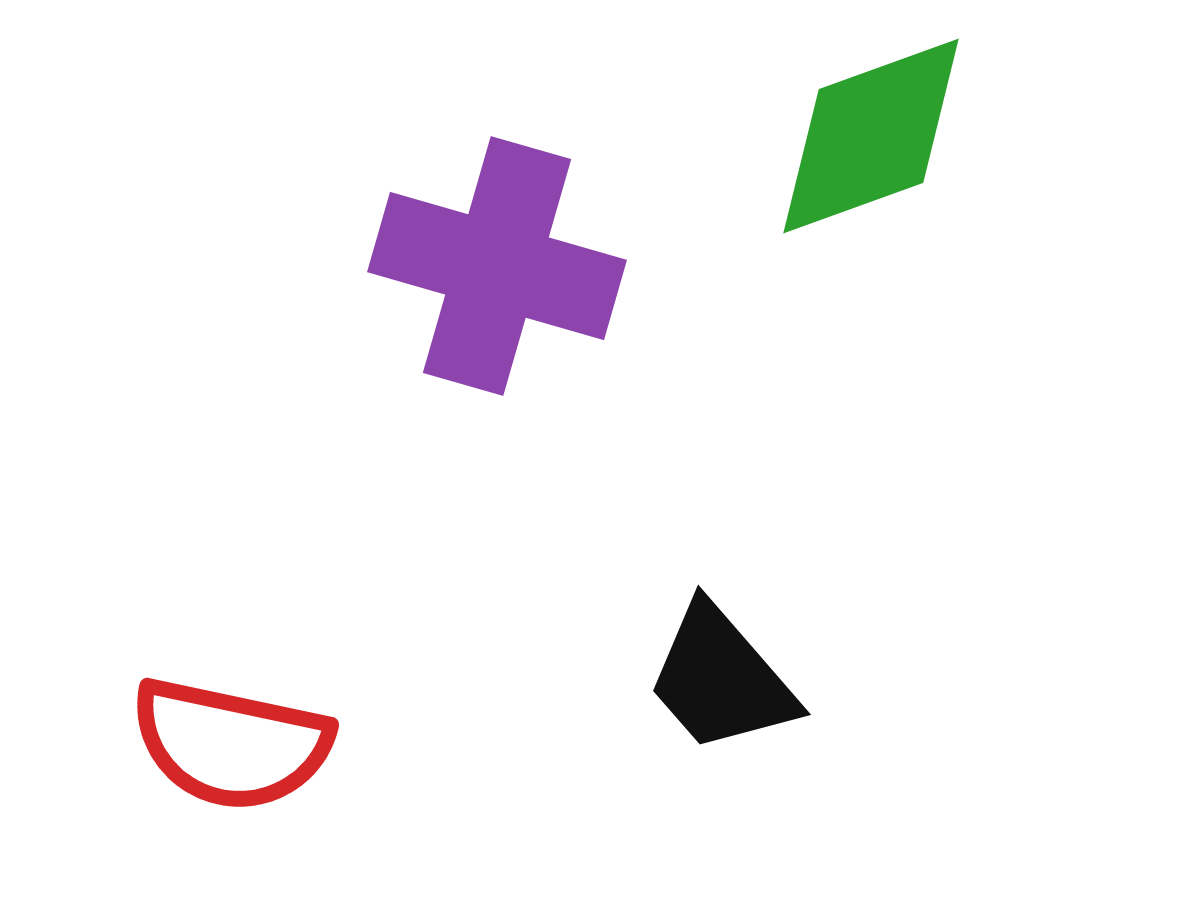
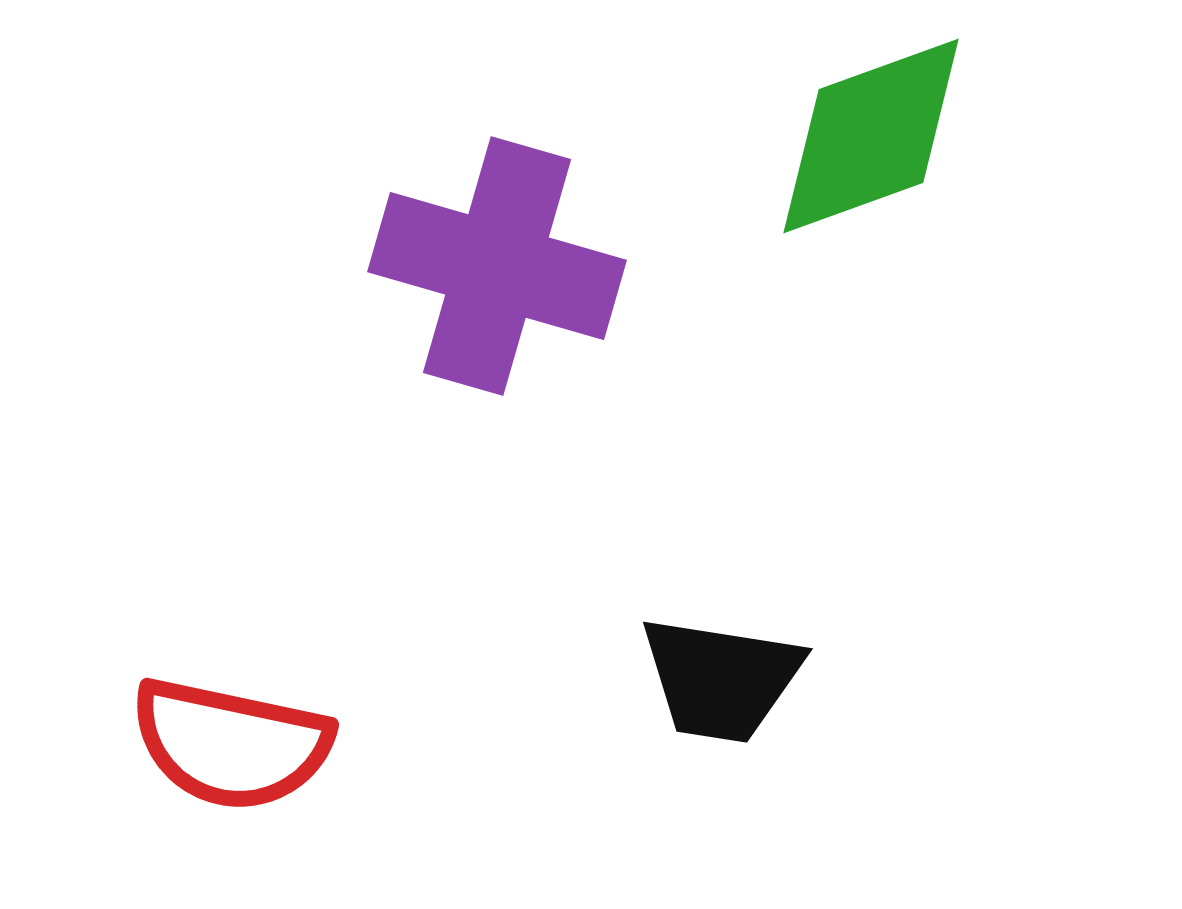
black trapezoid: rotated 40 degrees counterclockwise
